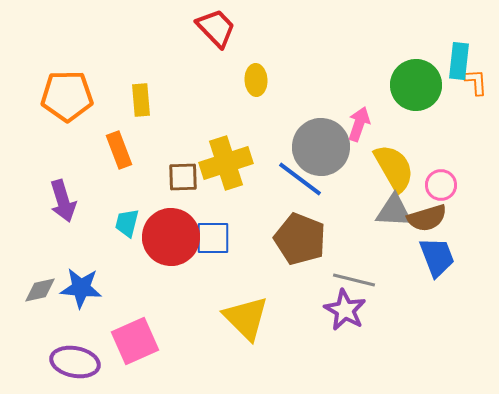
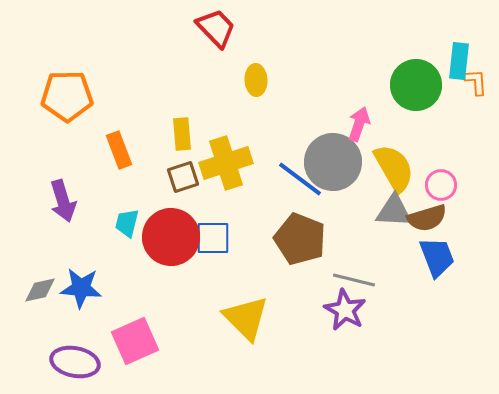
yellow rectangle: moved 41 px right, 34 px down
gray circle: moved 12 px right, 15 px down
brown square: rotated 16 degrees counterclockwise
